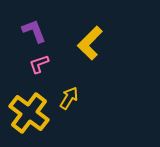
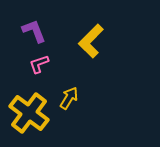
yellow L-shape: moved 1 px right, 2 px up
